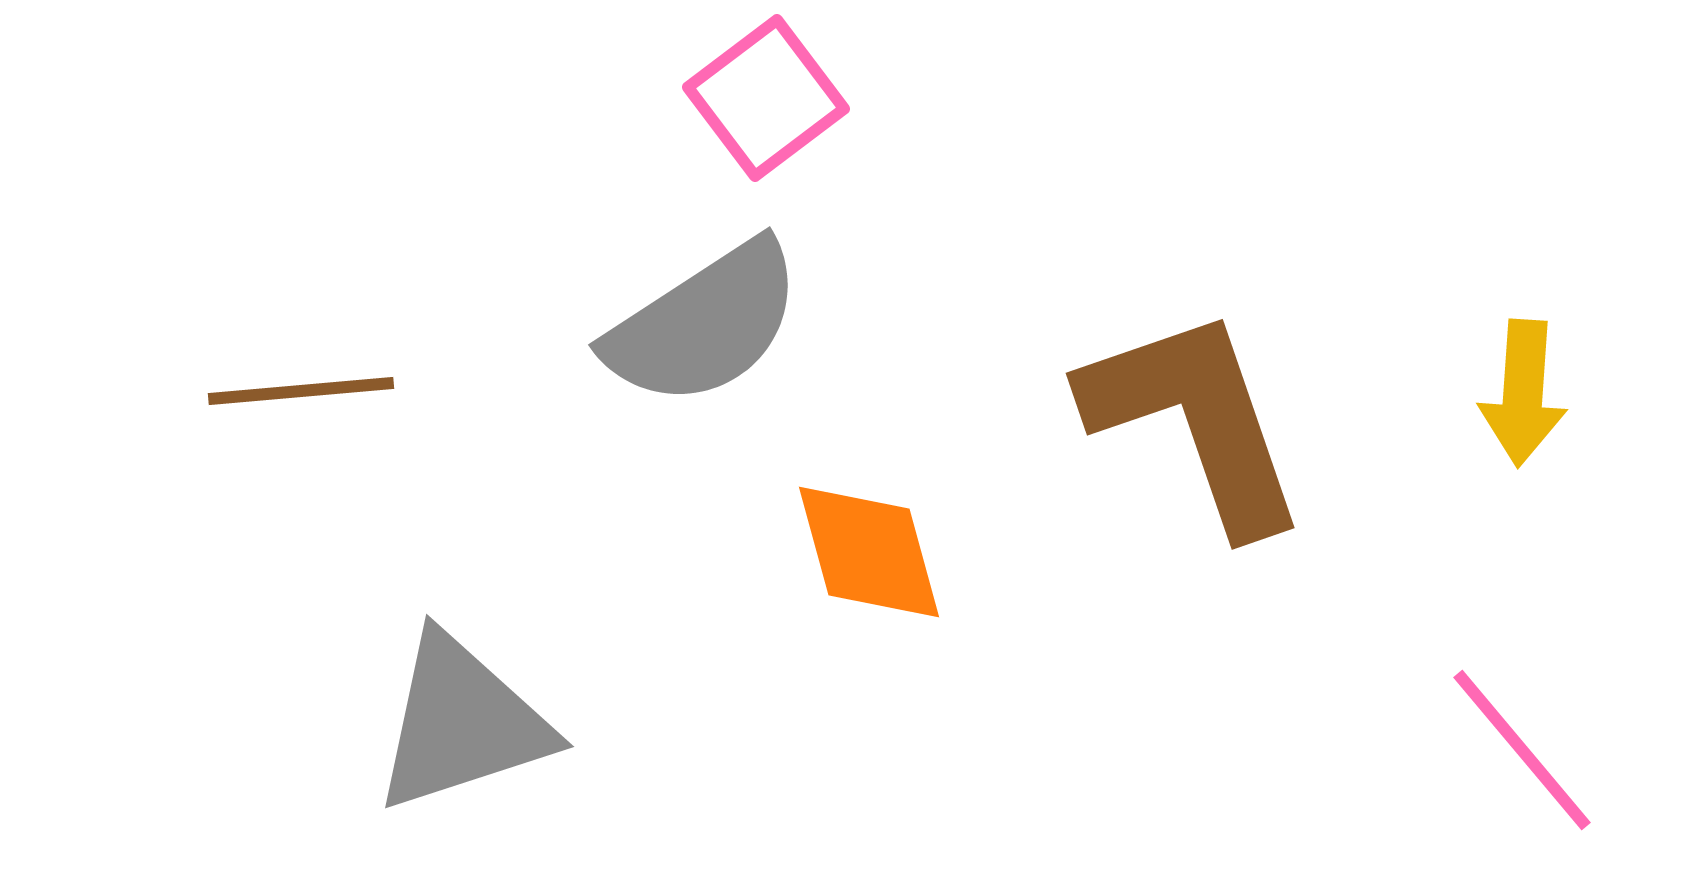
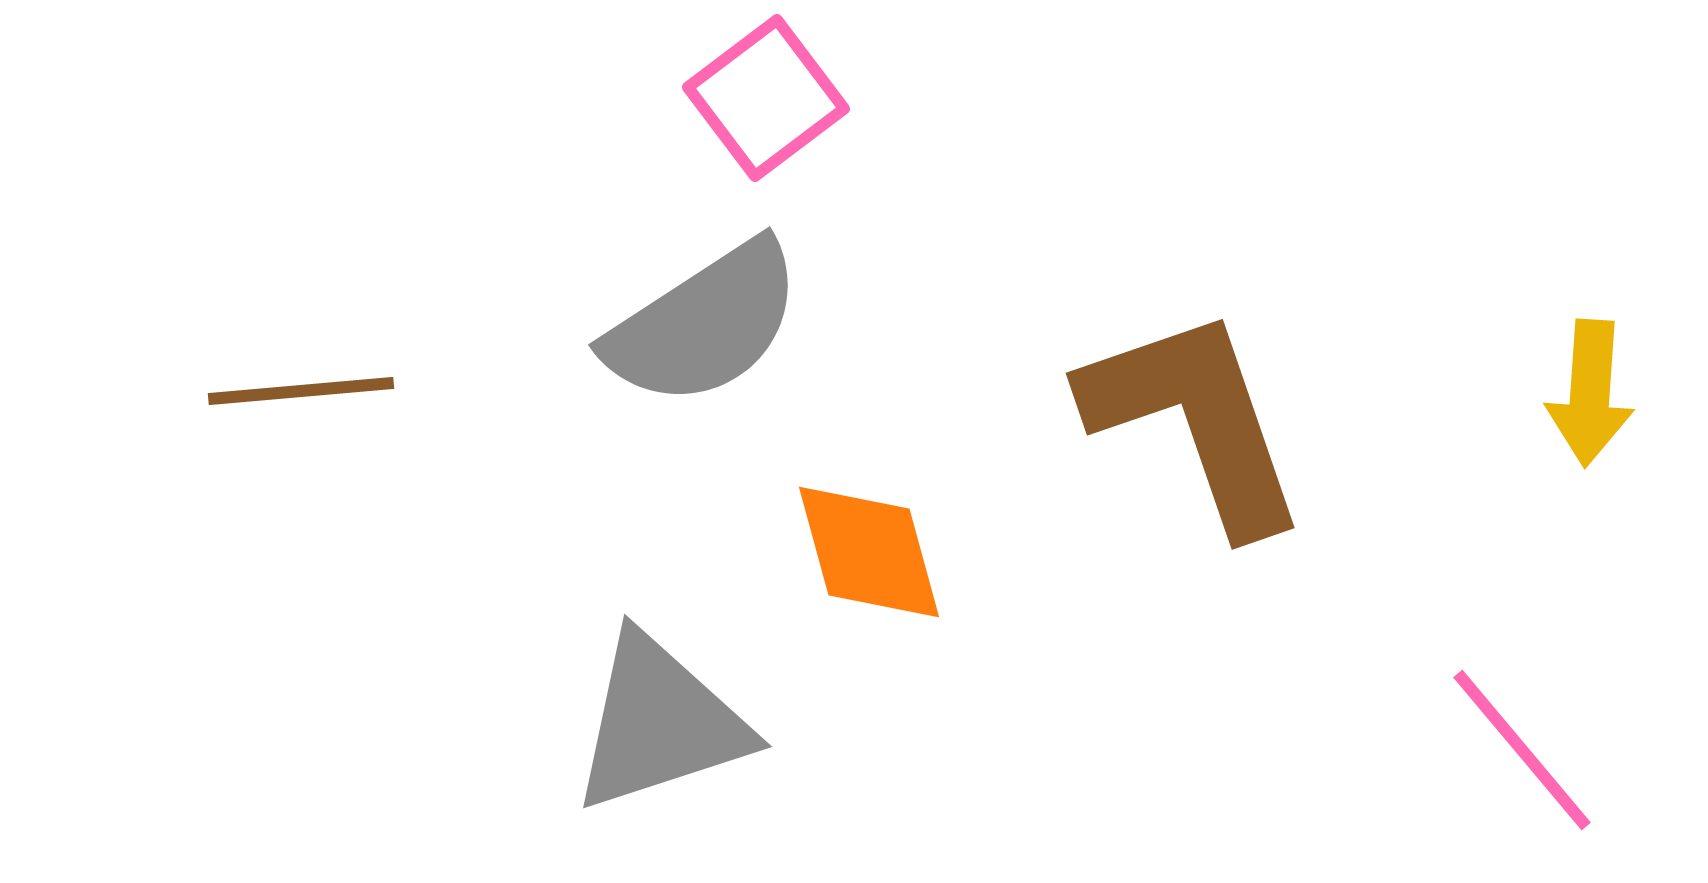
yellow arrow: moved 67 px right
gray triangle: moved 198 px right
